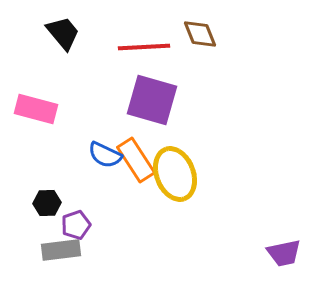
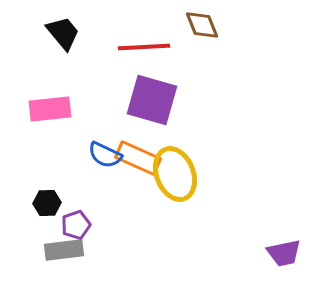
brown diamond: moved 2 px right, 9 px up
pink rectangle: moved 14 px right; rotated 21 degrees counterclockwise
orange rectangle: moved 2 px right, 2 px up; rotated 33 degrees counterclockwise
gray rectangle: moved 3 px right
